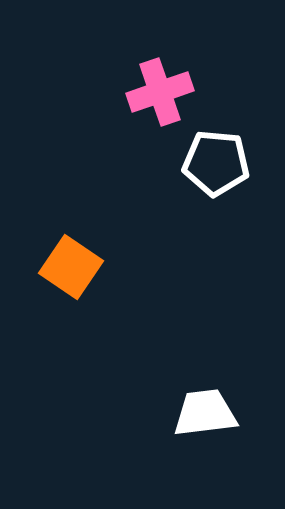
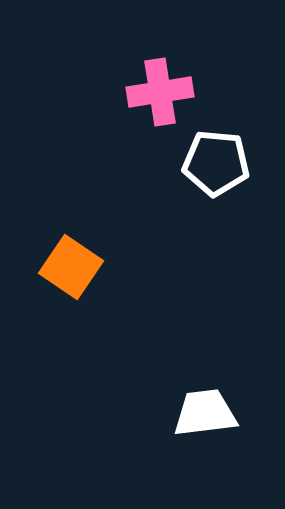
pink cross: rotated 10 degrees clockwise
